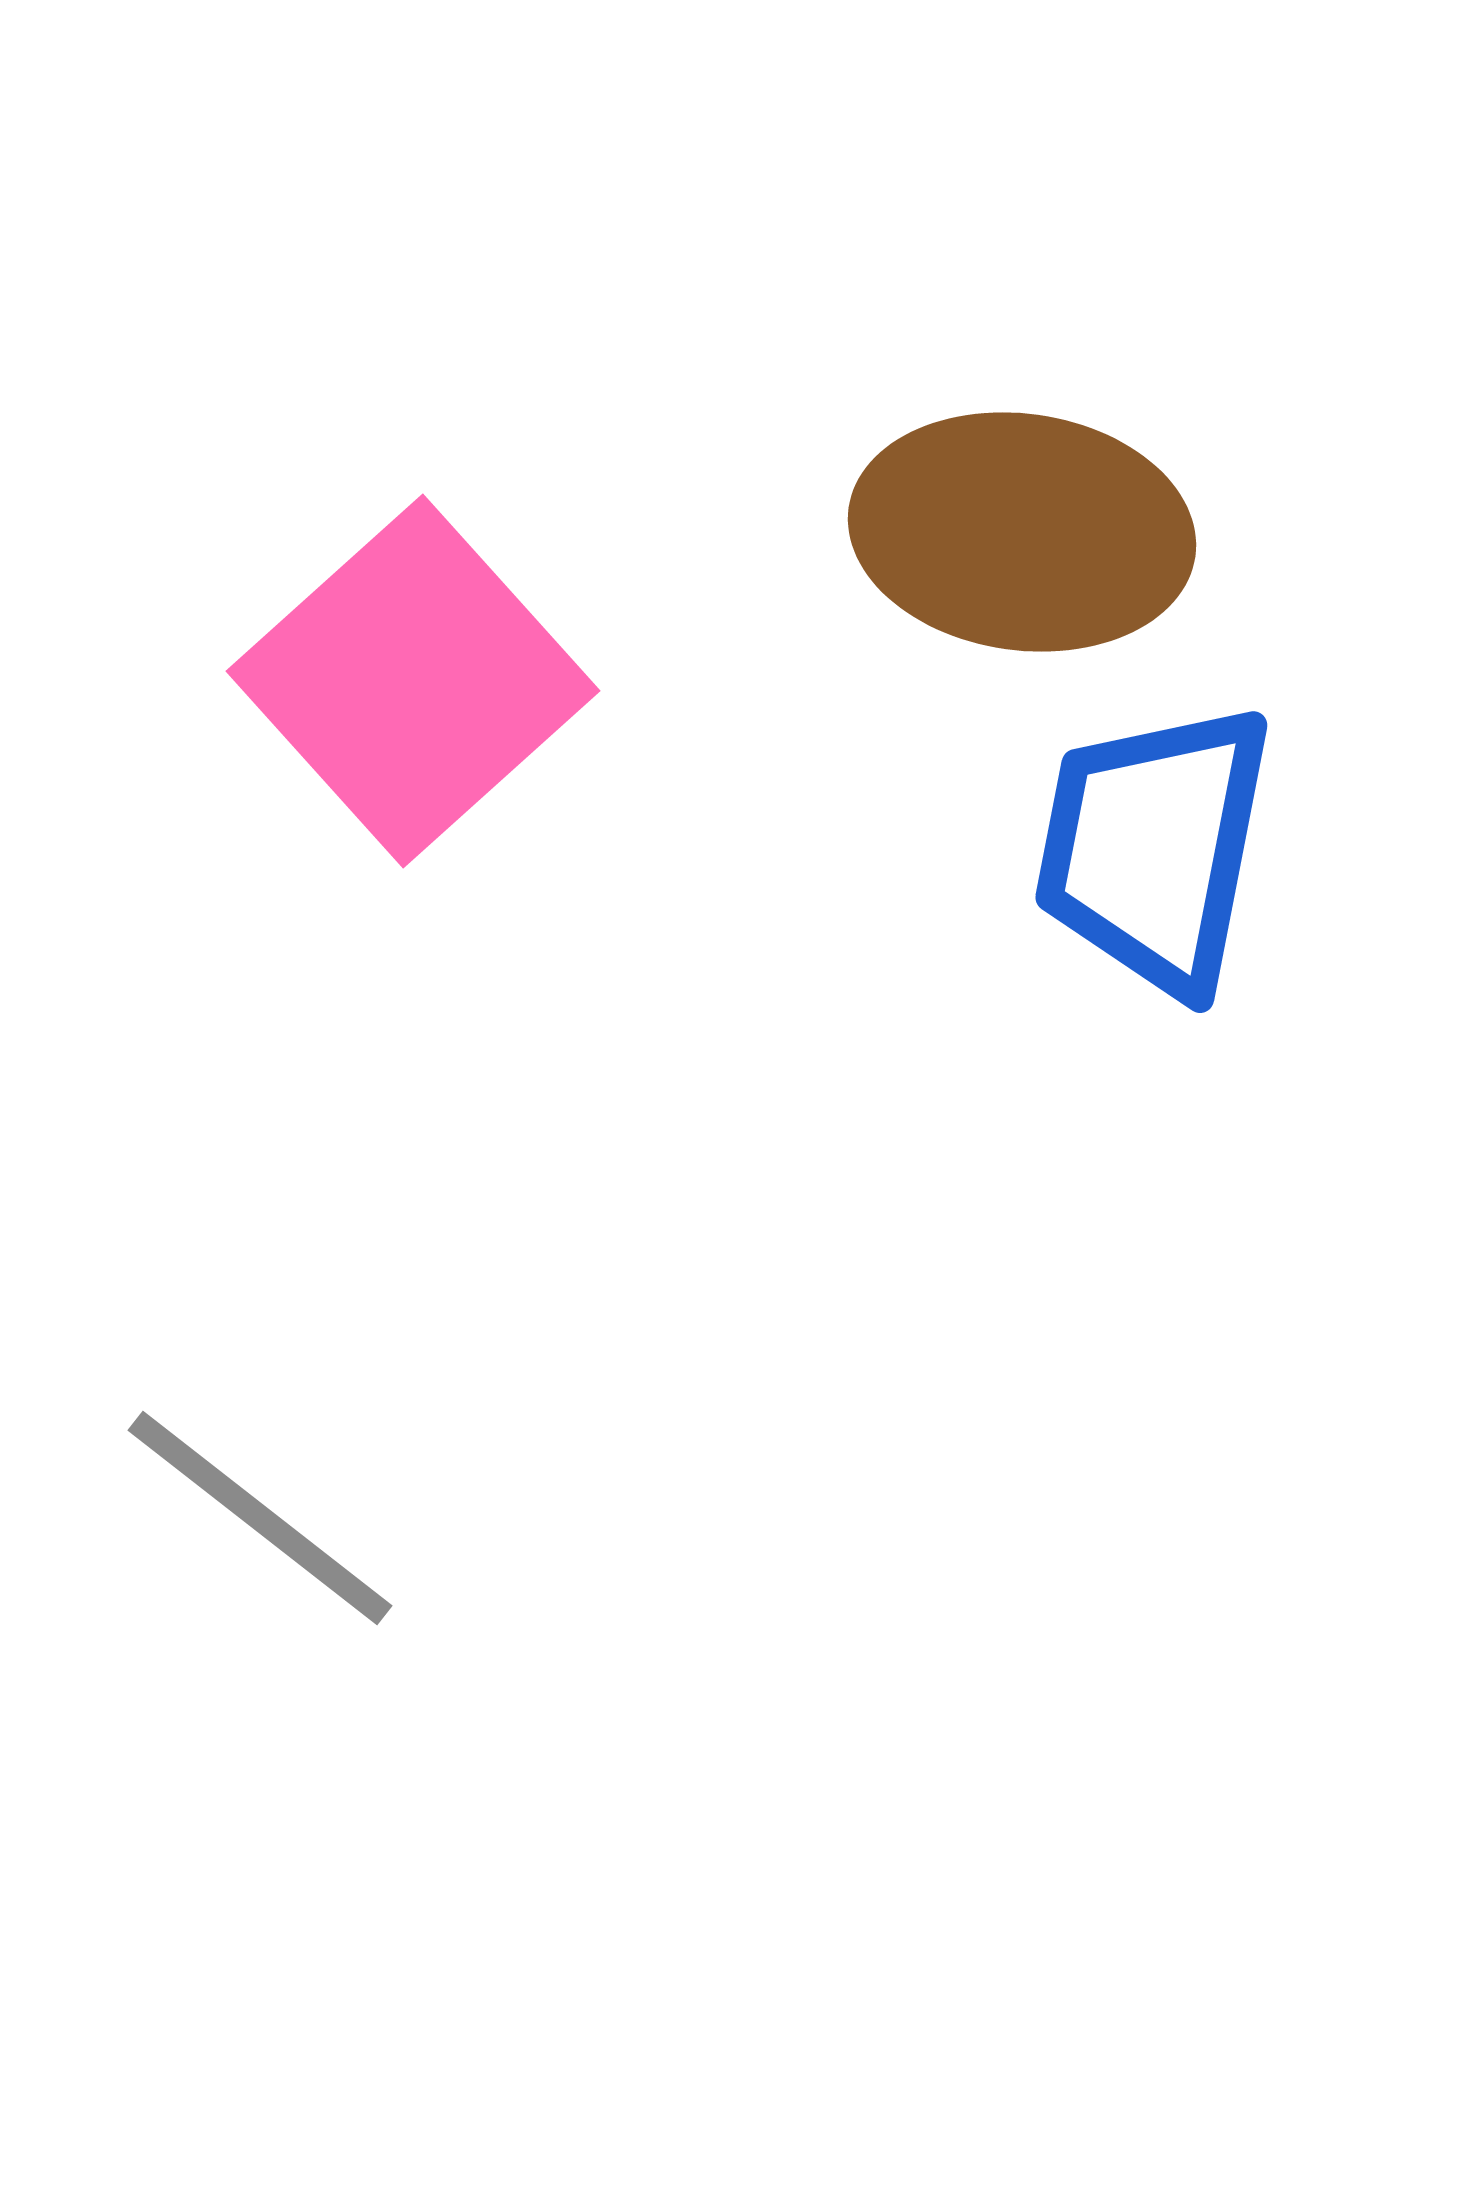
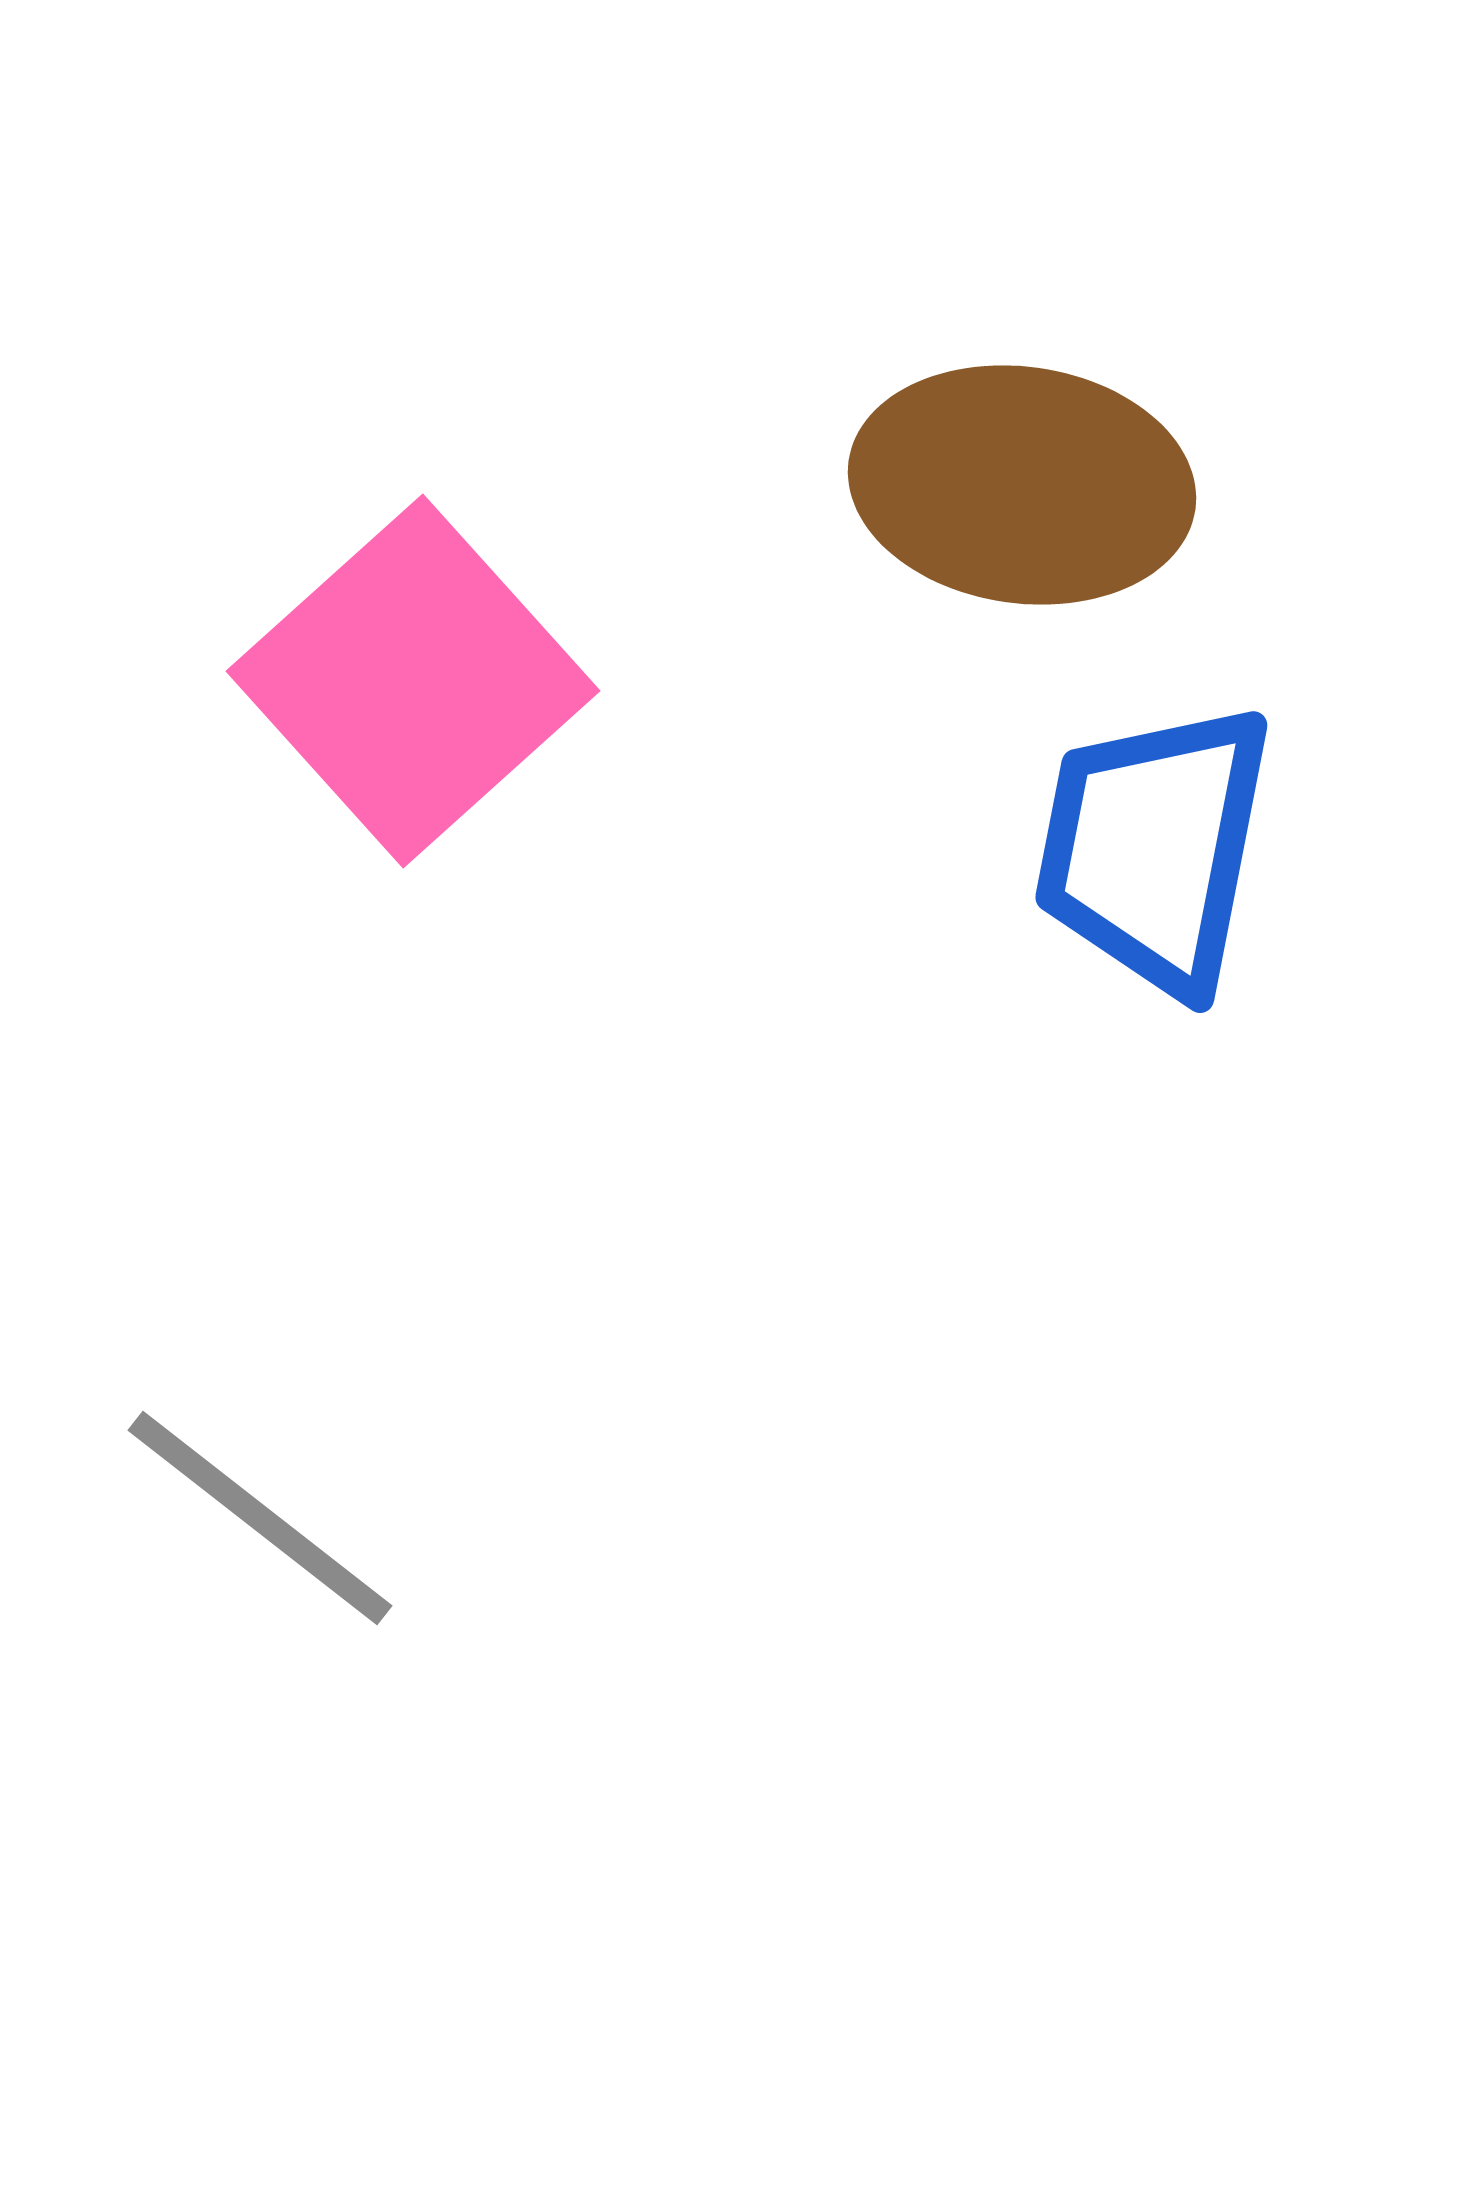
brown ellipse: moved 47 px up
